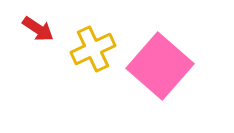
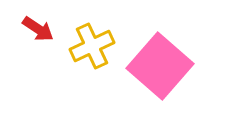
yellow cross: moved 1 px left, 3 px up
